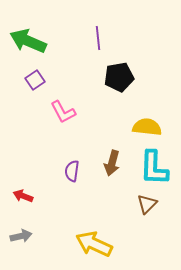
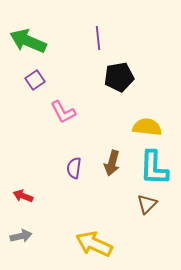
purple semicircle: moved 2 px right, 3 px up
